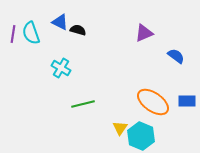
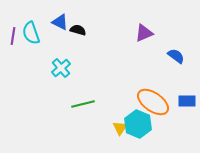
purple line: moved 2 px down
cyan cross: rotated 18 degrees clockwise
cyan hexagon: moved 3 px left, 12 px up
